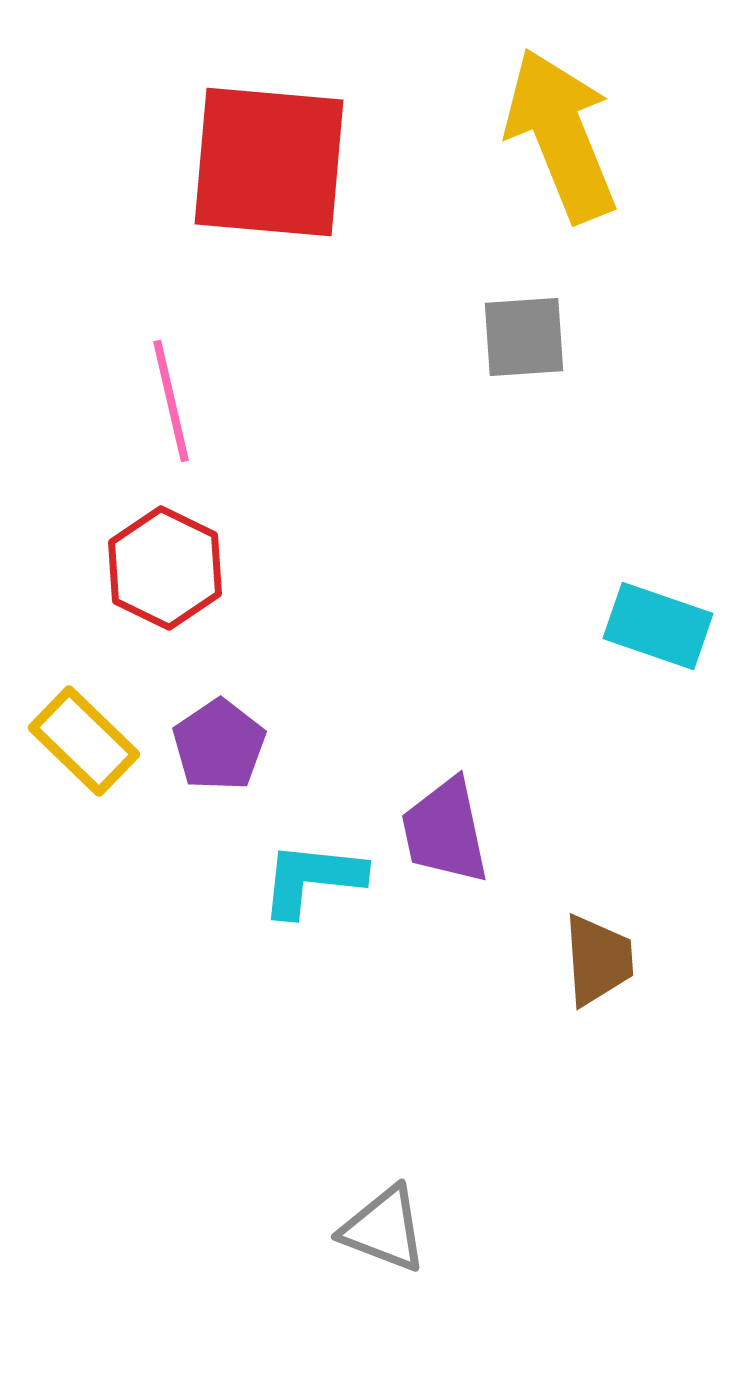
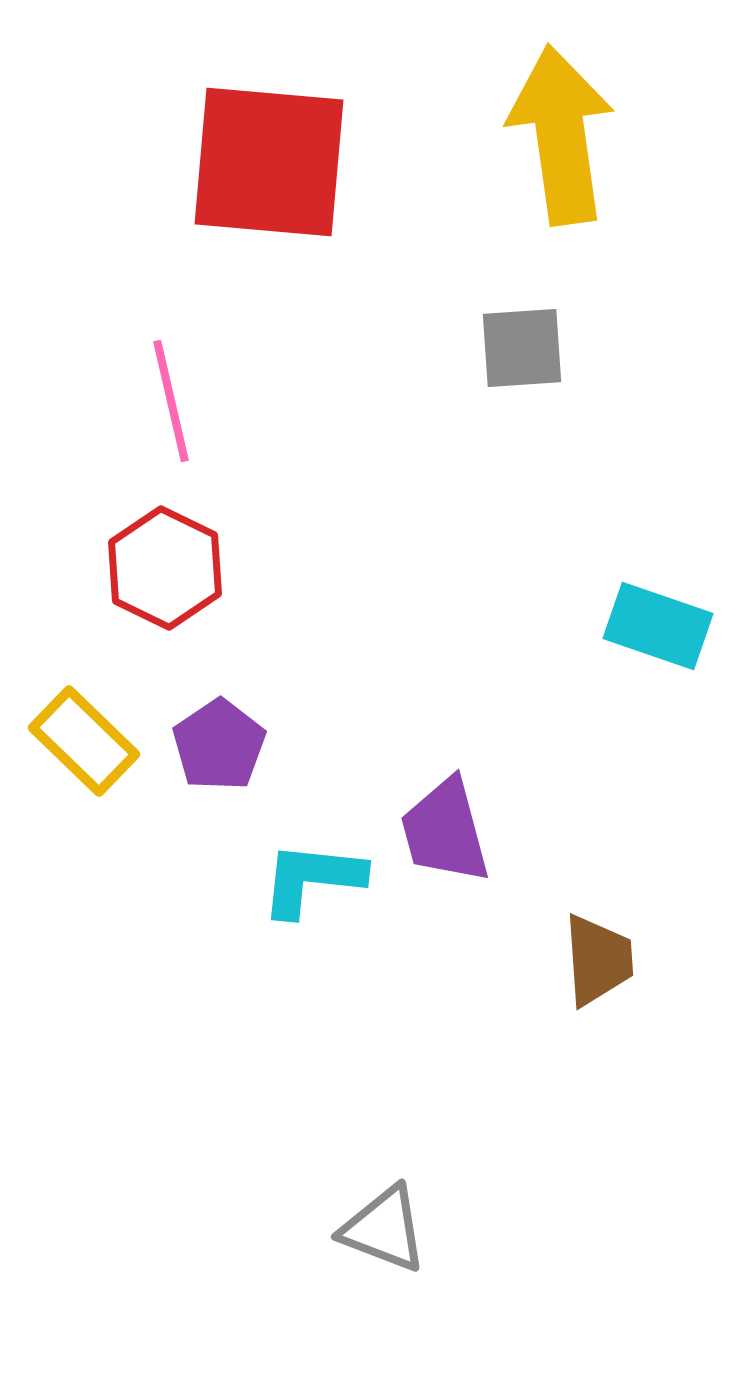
yellow arrow: rotated 14 degrees clockwise
gray square: moved 2 px left, 11 px down
purple trapezoid: rotated 3 degrees counterclockwise
